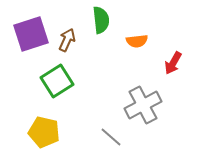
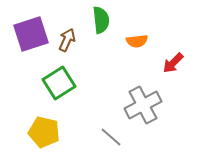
red arrow: rotated 15 degrees clockwise
green square: moved 2 px right, 2 px down
